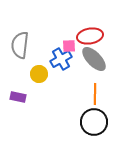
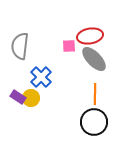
gray semicircle: moved 1 px down
blue cross: moved 20 px left, 18 px down; rotated 15 degrees counterclockwise
yellow circle: moved 8 px left, 24 px down
purple rectangle: rotated 21 degrees clockwise
